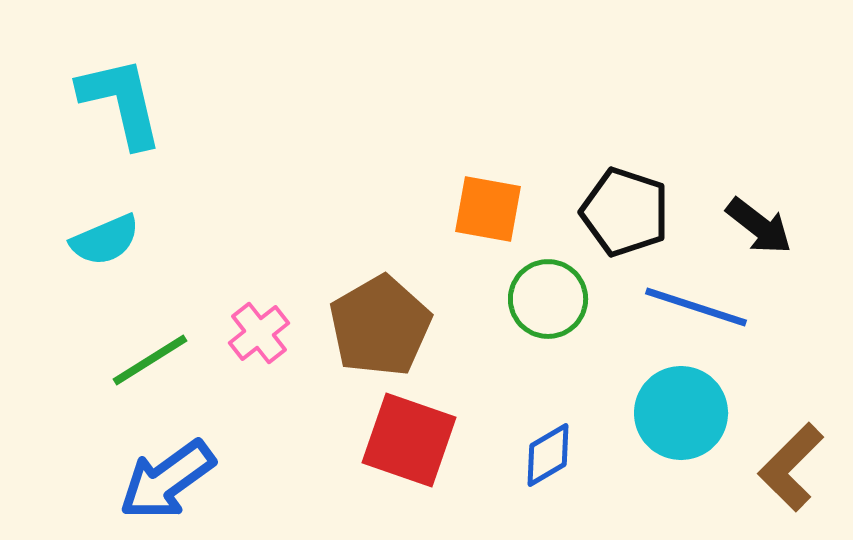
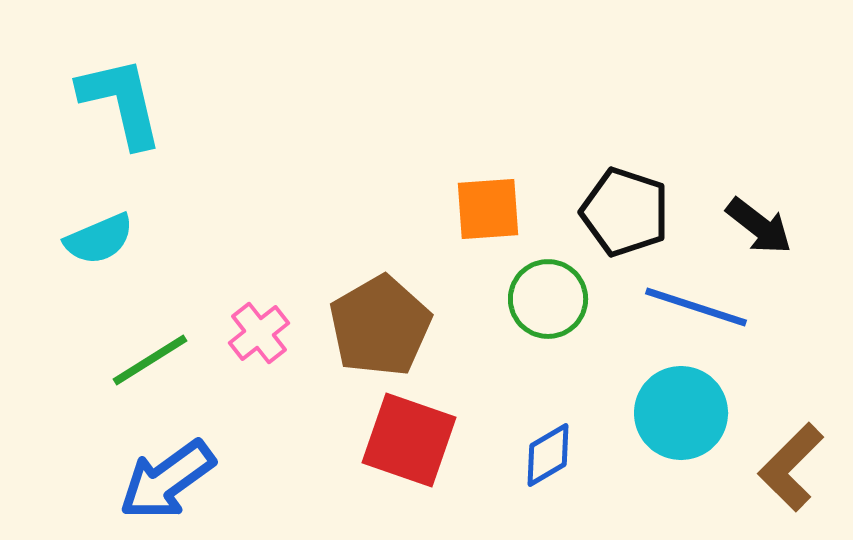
orange square: rotated 14 degrees counterclockwise
cyan semicircle: moved 6 px left, 1 px up
